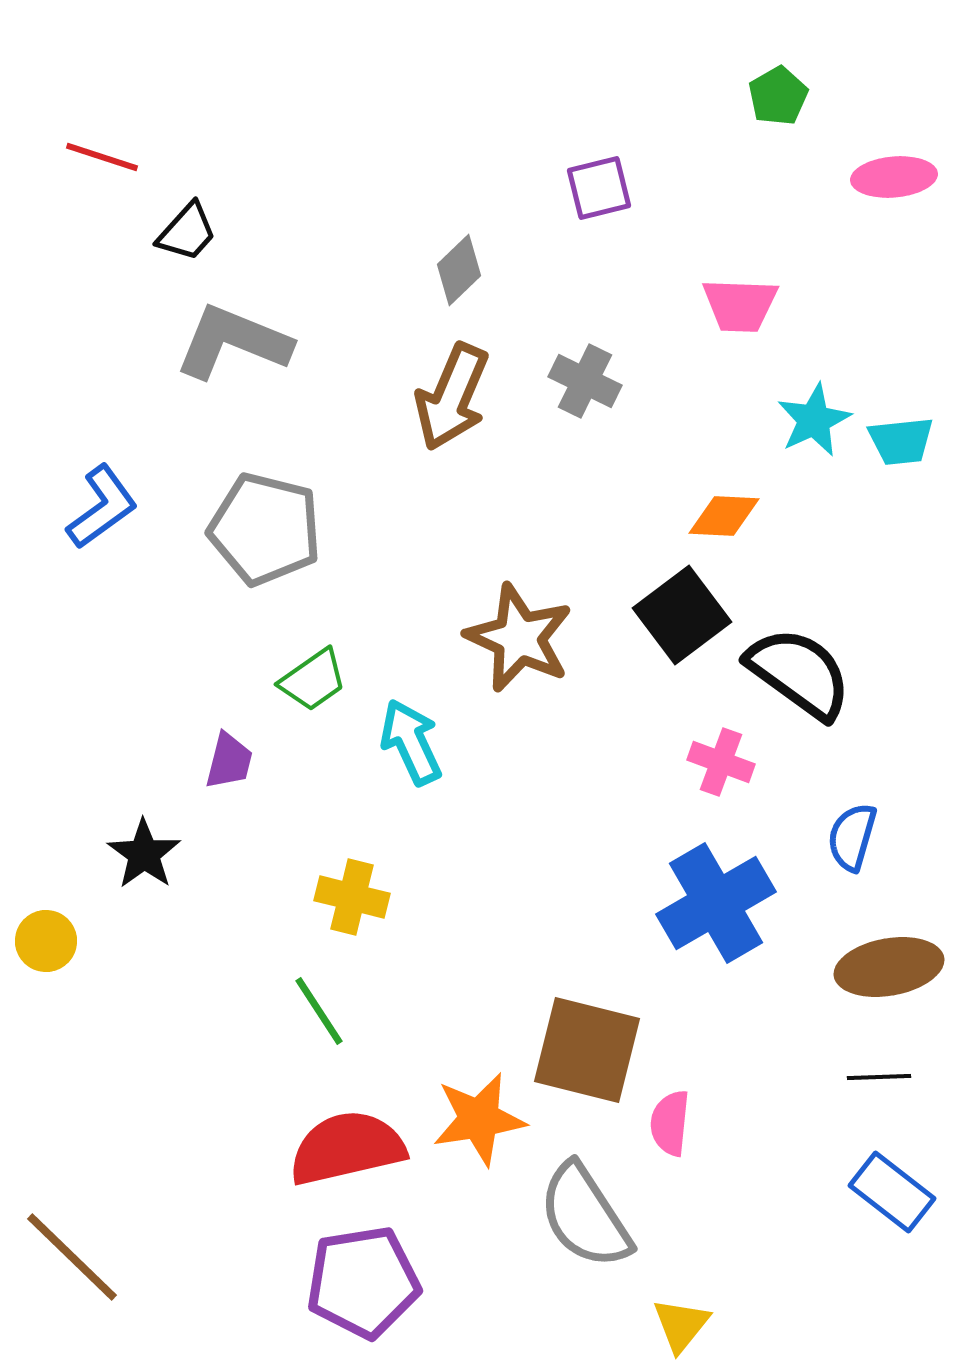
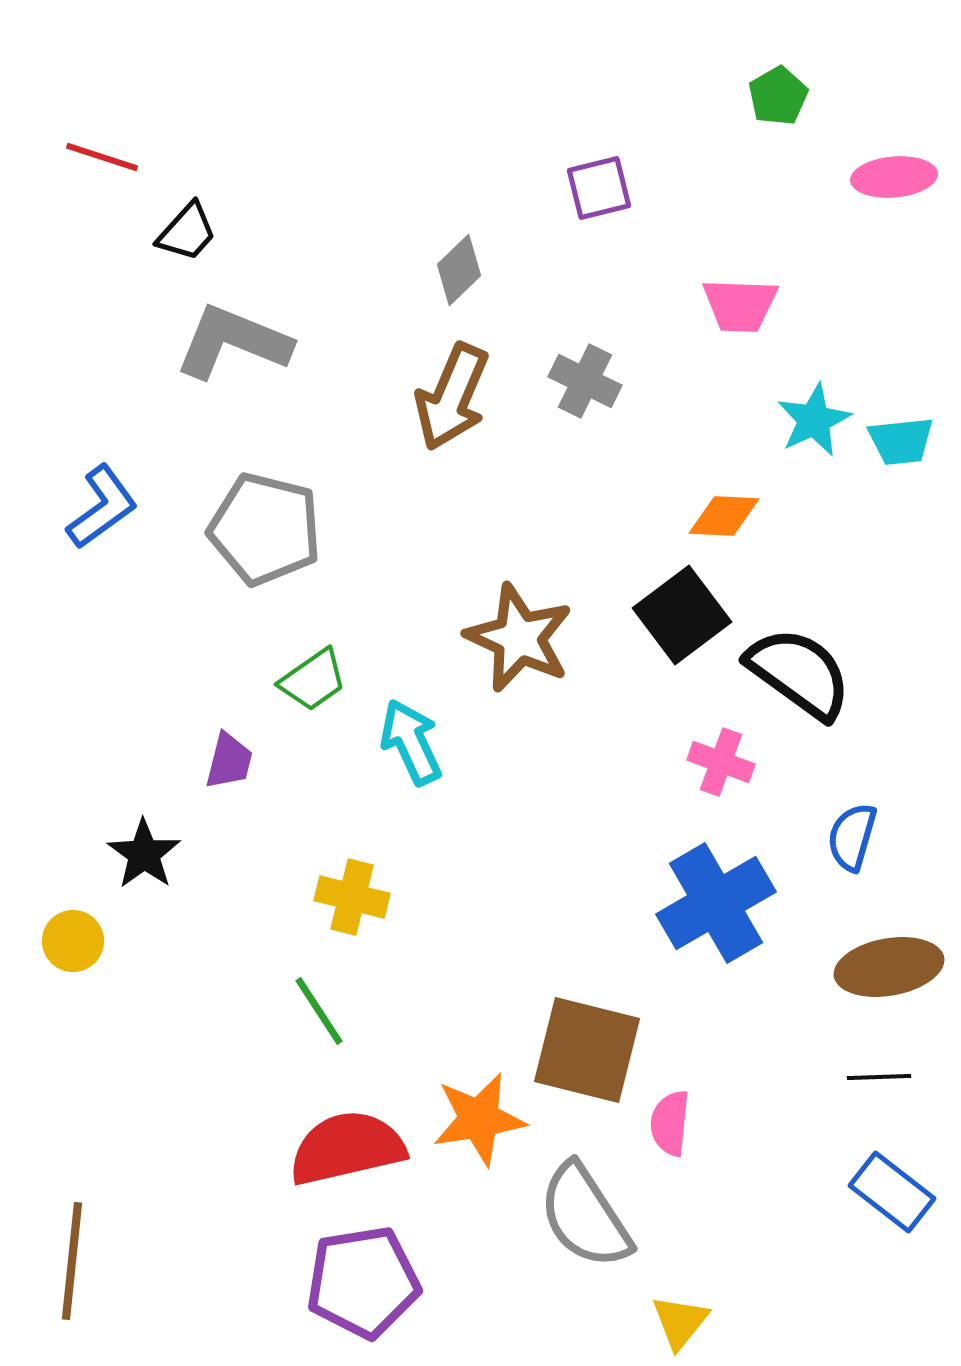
yellow circle: moved 27 px right
brown line: moved 4 px down; rotated 52 degrees clockwise
yellow triangle: moved 1 px left, 3 px up
